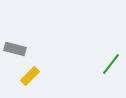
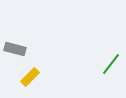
yellow rectangle: moved 1 px down
